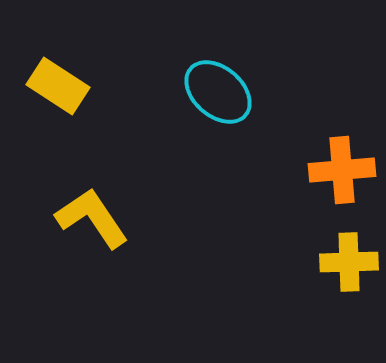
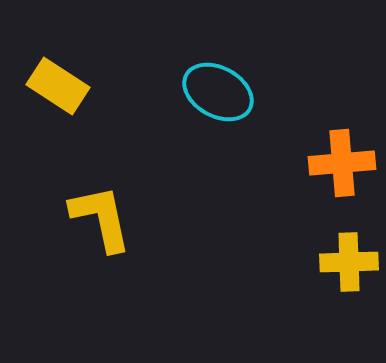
cyan ellipse: rotated 12 degrees counterclockwise
orange cross: moved 7 px up
yellow L-shape: moved 9 px right; rotated 22 degrees clockwise
